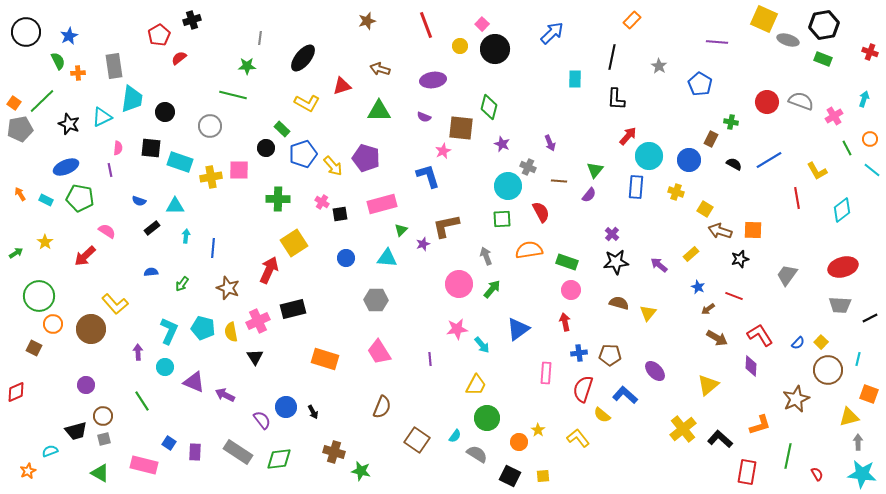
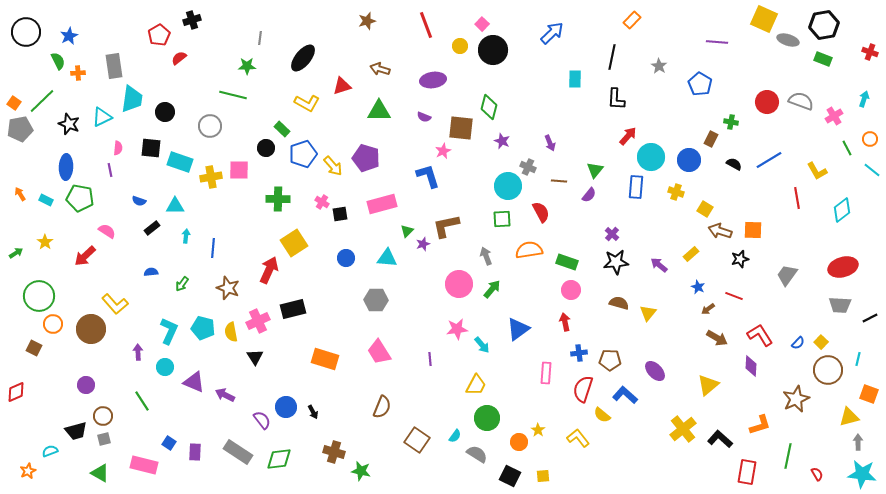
black circle at (495, 49): moved 2 px left, 1 px down
purple star at (502, 144): moved 3 px up
cyan circle at (649, 156): moved 2 px right, 1 px down
blue ellipse at (66, 167): rotated 65 degrees counterclockwise
green triangle at (401, 230): moved 6 px right, 1 px down
brown pentagon at (610, 355): moved 5 px down
